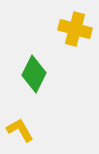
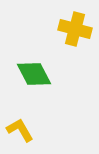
green diamond: rotated 54 degrees counterclockwise
